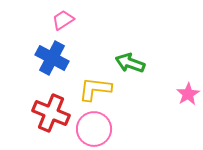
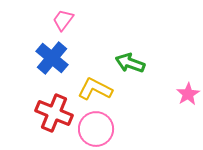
pink trapezoid: rotated 20 degrees counterclockwise
blue cross: rotated 12 degrees clockwise
yellow L-shape: rotated 20 degrees clockwise
red cross: moved 3 px right
pink circle: moved 2 px right
